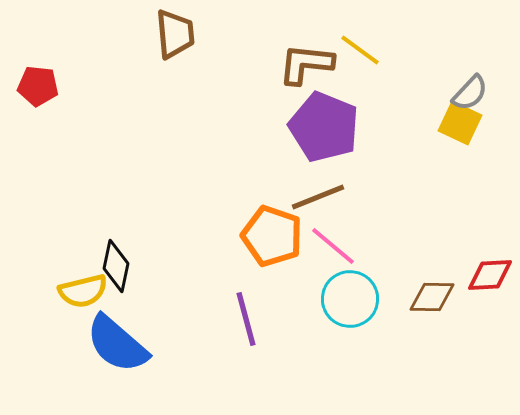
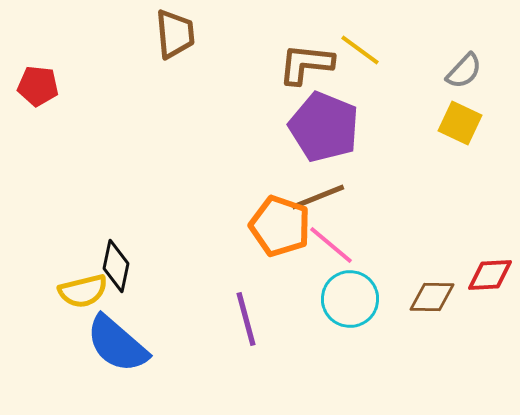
gray semicircle: moved 6 px left, 22 px up
orange pentagon: moved 8 px right, 10 px up
pink line: moved 2 px left, 1 px up
